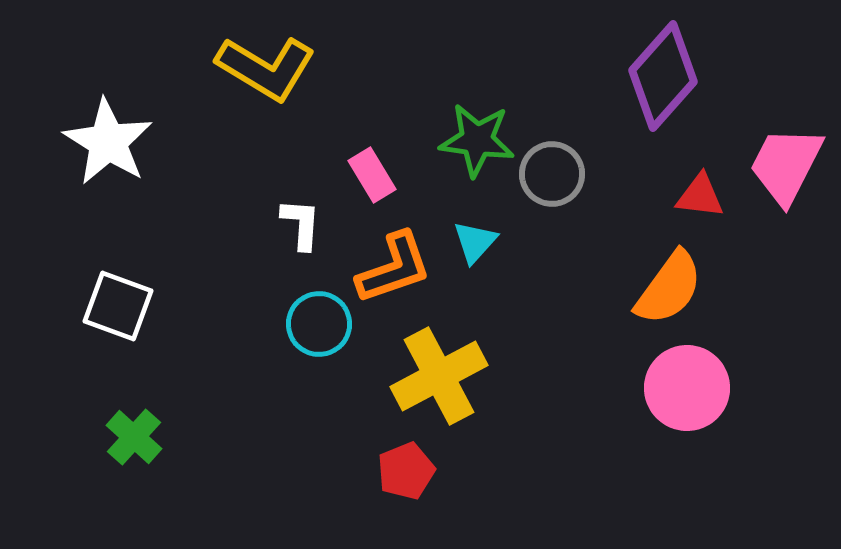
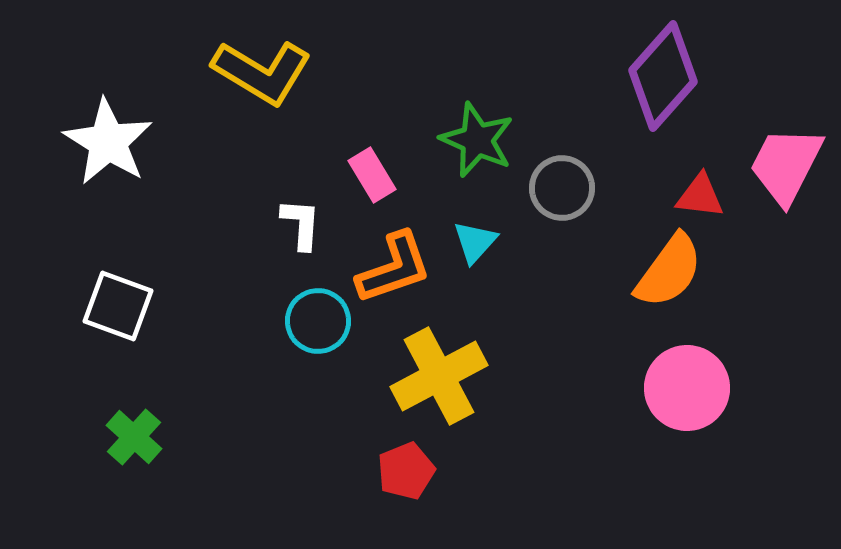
yellow L-shape: moved 4 px left, 4 px down
green star: rotated 16 degrees clockwise
gray circle: moved 10 px right, 14 px down
orange semicircle: moved 17 px up
cyan circle: moved 1 px left, 3 px up
